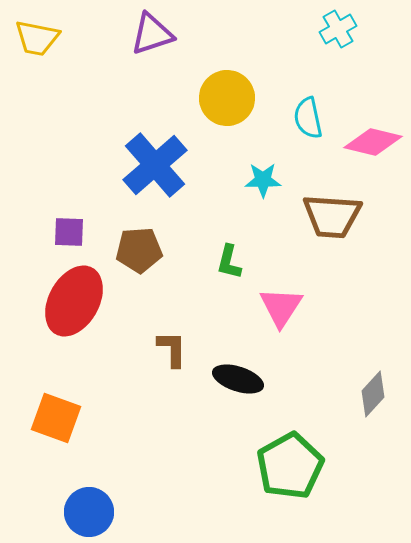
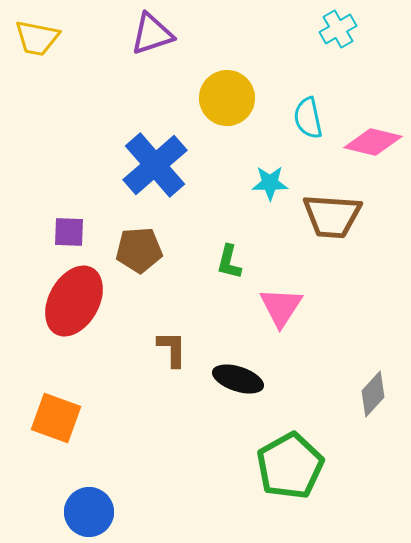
cyan star: moved 7 px right, 3 px down
